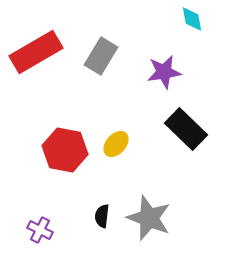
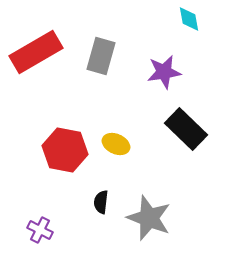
cyan diamond: moved 3 px left
gray rectangle: rotated 15 degrees counterclockwise
yellow ellipse: rotated 72 degrees clockwise
black semicircle: moved 1 px left, 14 px up
